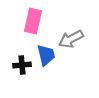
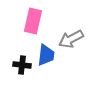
blue trapezoid: rotated 20 degrees clockwise
black cross: rotated 12 degrees clockwise
